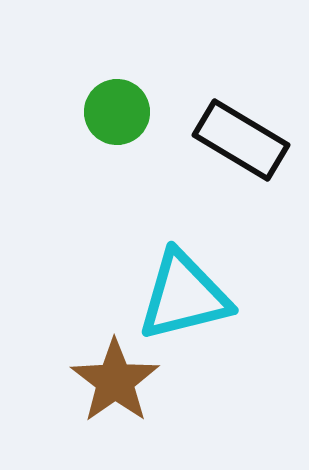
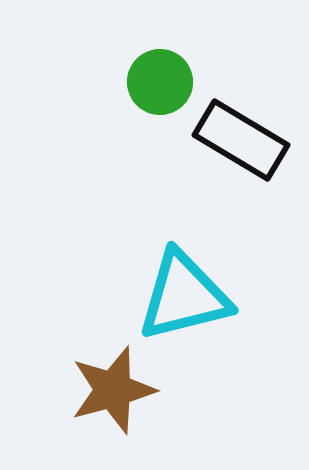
green circle: moved 43 px right, 30 px up
brown star: moved 2 px left, 9 px down; rotated 20 degrees clockwise
